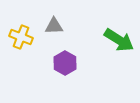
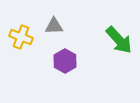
green arrow: rotated 16 degrees clockwise
purple hexagon: moved 2 px up
